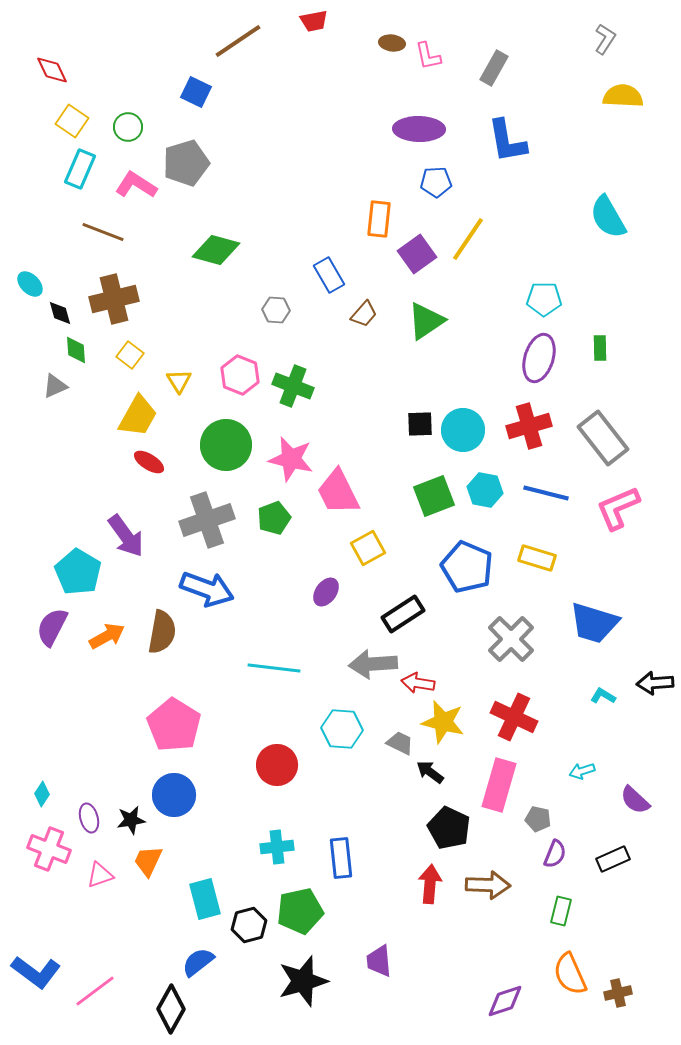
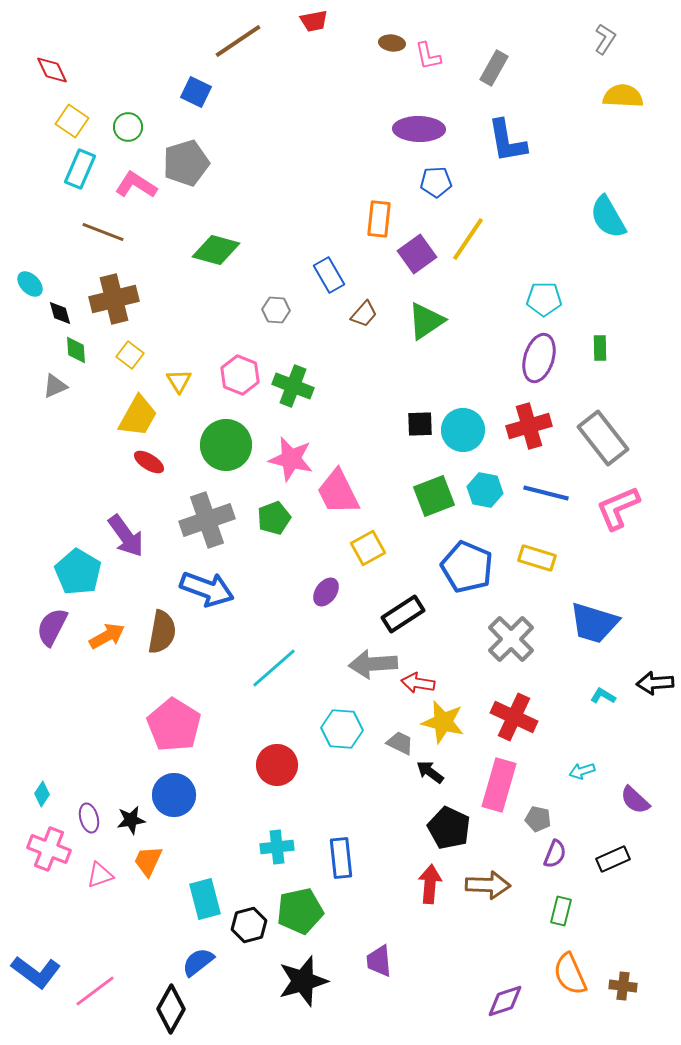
cyan line at (274, 668): rotated 48 degrees counterclockwise
brown cross at (618, 993): moved 5 px right, 7 px up; rotated 20 degrees clockwise
